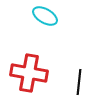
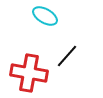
black line: moved 12 px left, 26 px up; rotated 35 degrees clockwise
